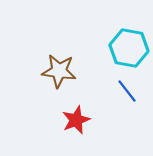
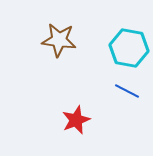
brown star: moved 31 px up
blue line: rotated 25 degrees counterclockwise
